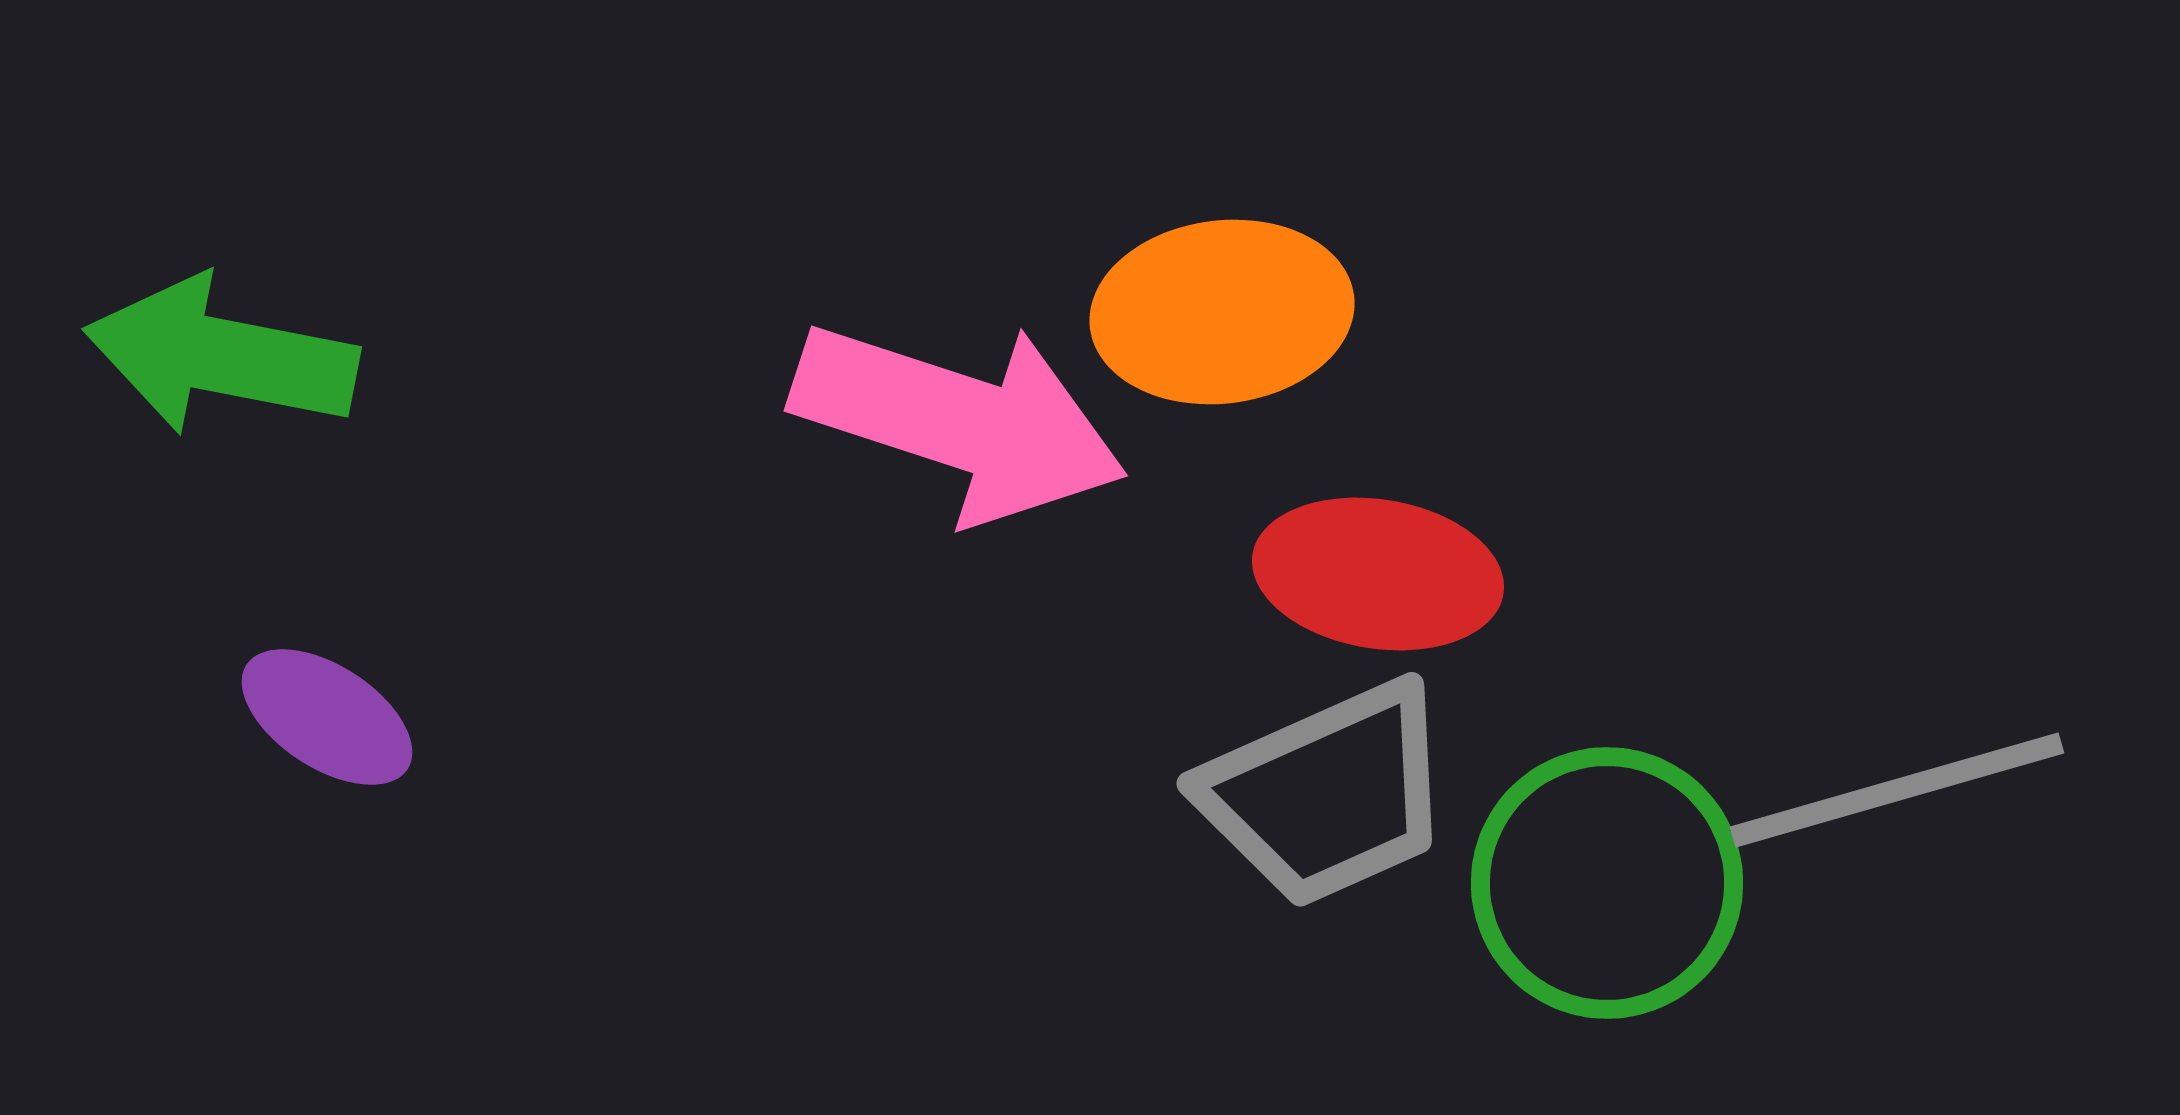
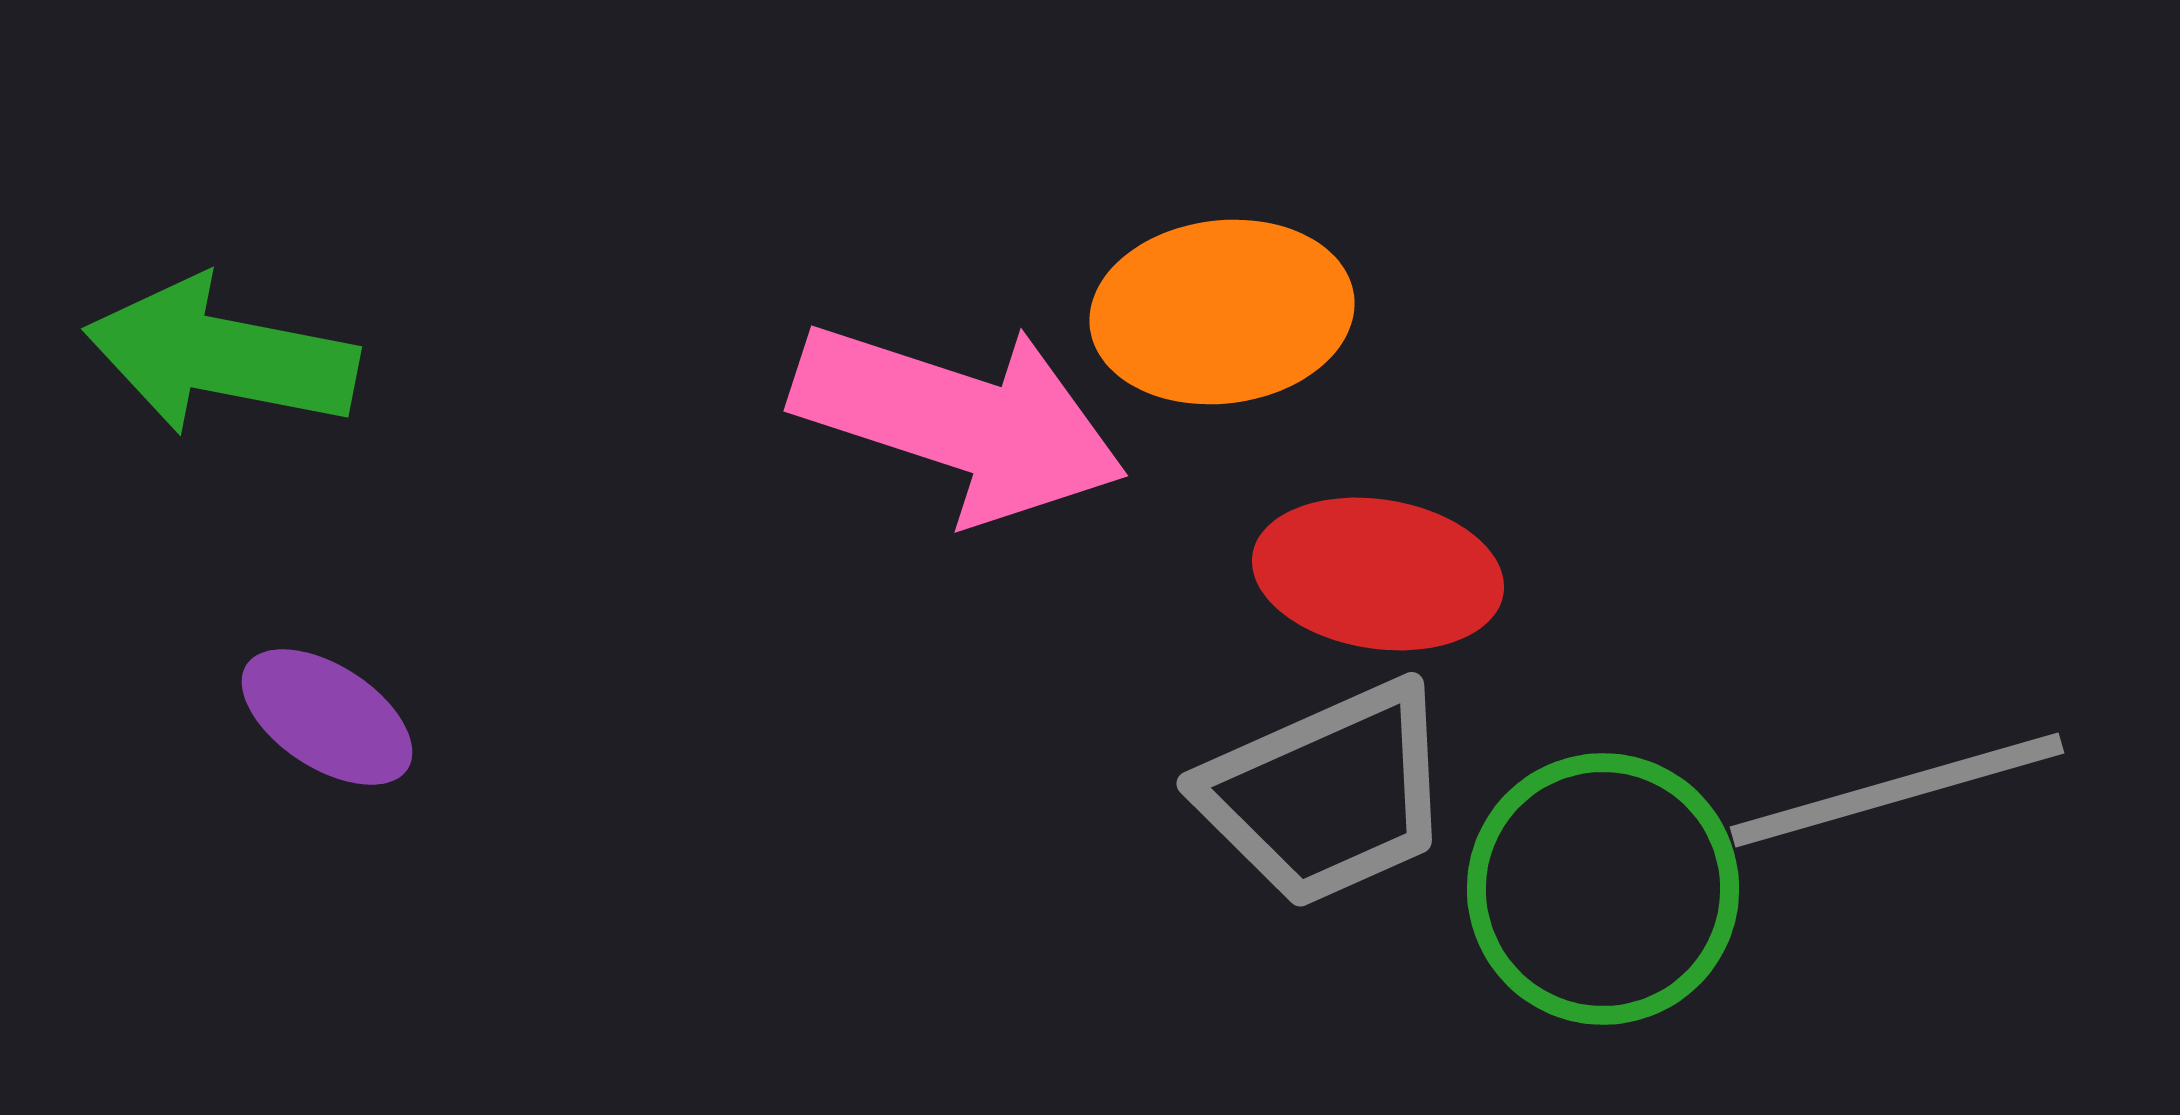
green circle: moved 4 px left, 6 px down
